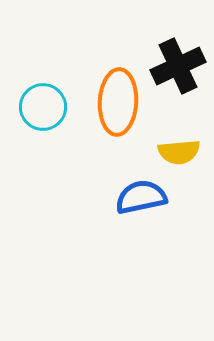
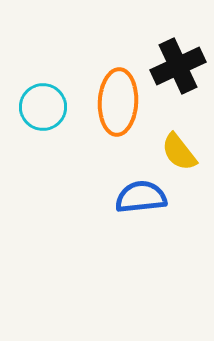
yellow semicircle: rotated 57 degrees clockwise
blue semicircle: rotated 6 degrees clockwise
